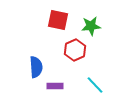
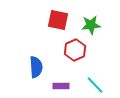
green star: moved 1 px up
purple rectangle: moved 6 px right
